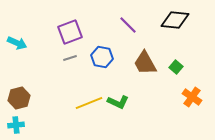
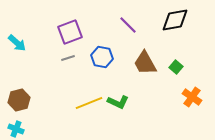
black diamond: rotated 16 degrees counterclockwise
cyan arrow: rotated 18 degrees clockwise
gray line: moved 2 px left
brown hexagon: moved 2 px down
cyan cross: moved 4 px down; rotated 28 degrees clockwise
